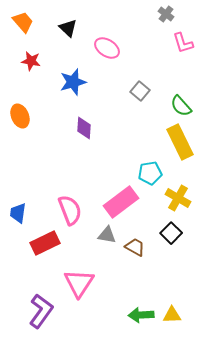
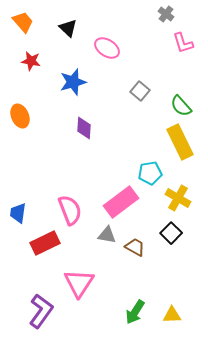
green arrow: moved 6 px left, 3 px up; rotated 55 degrees counterclockwise
